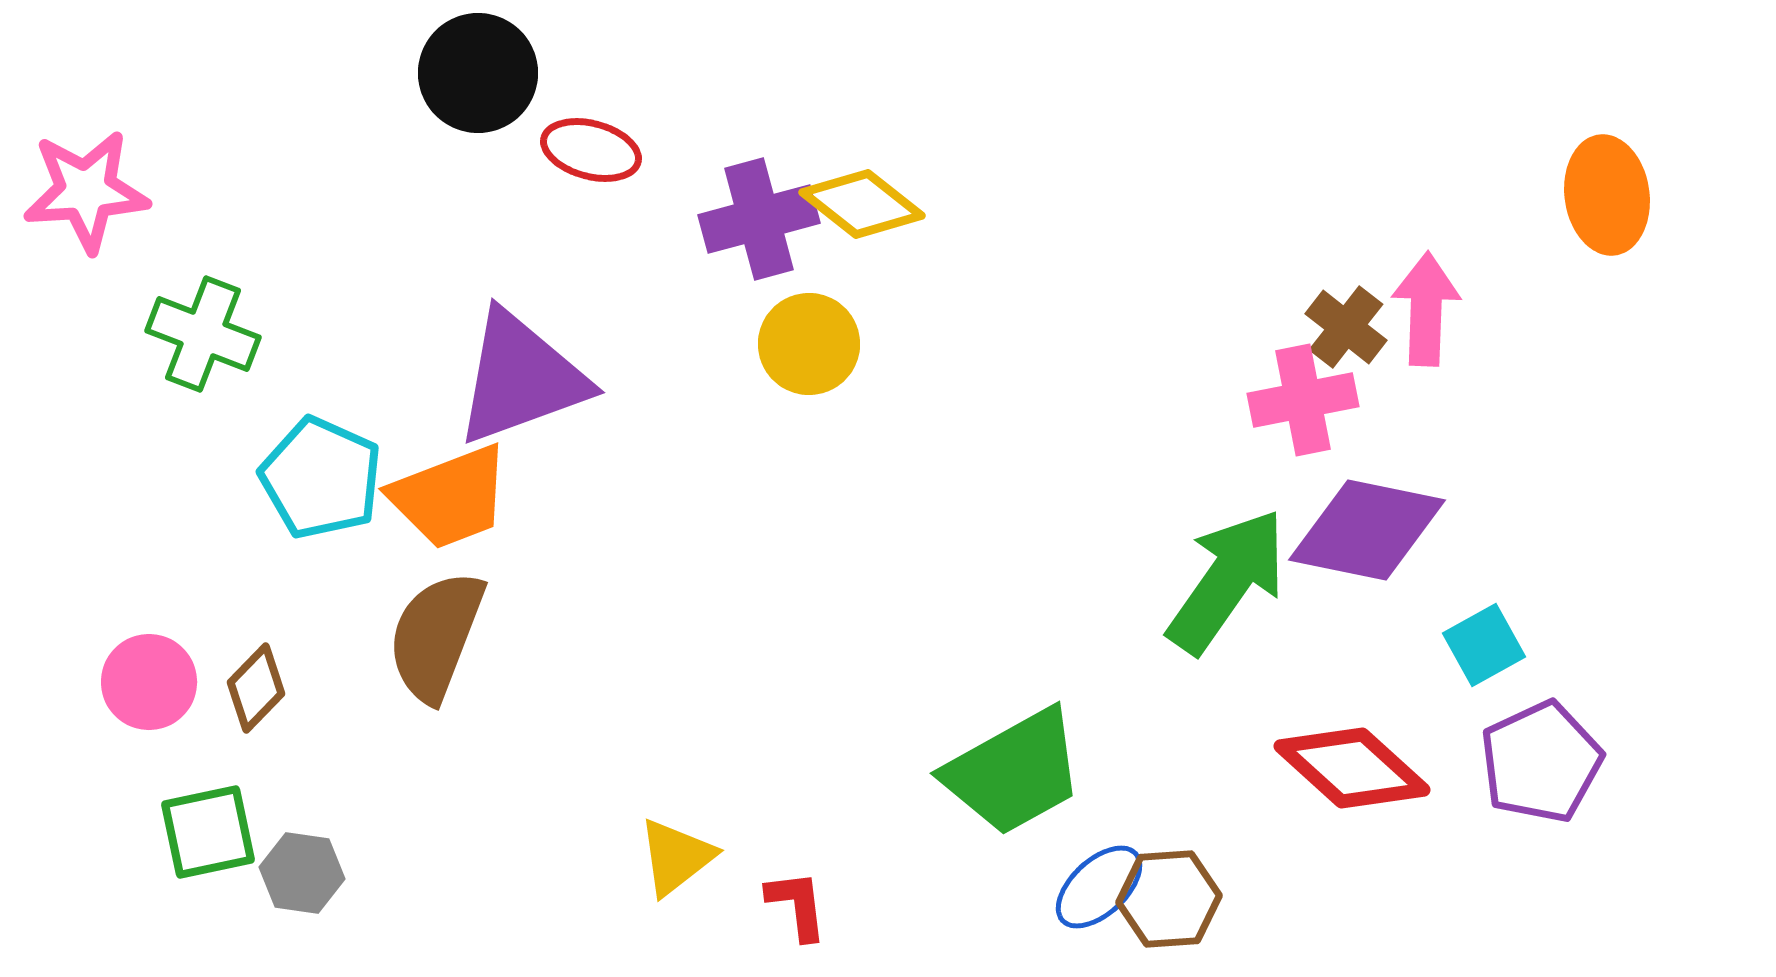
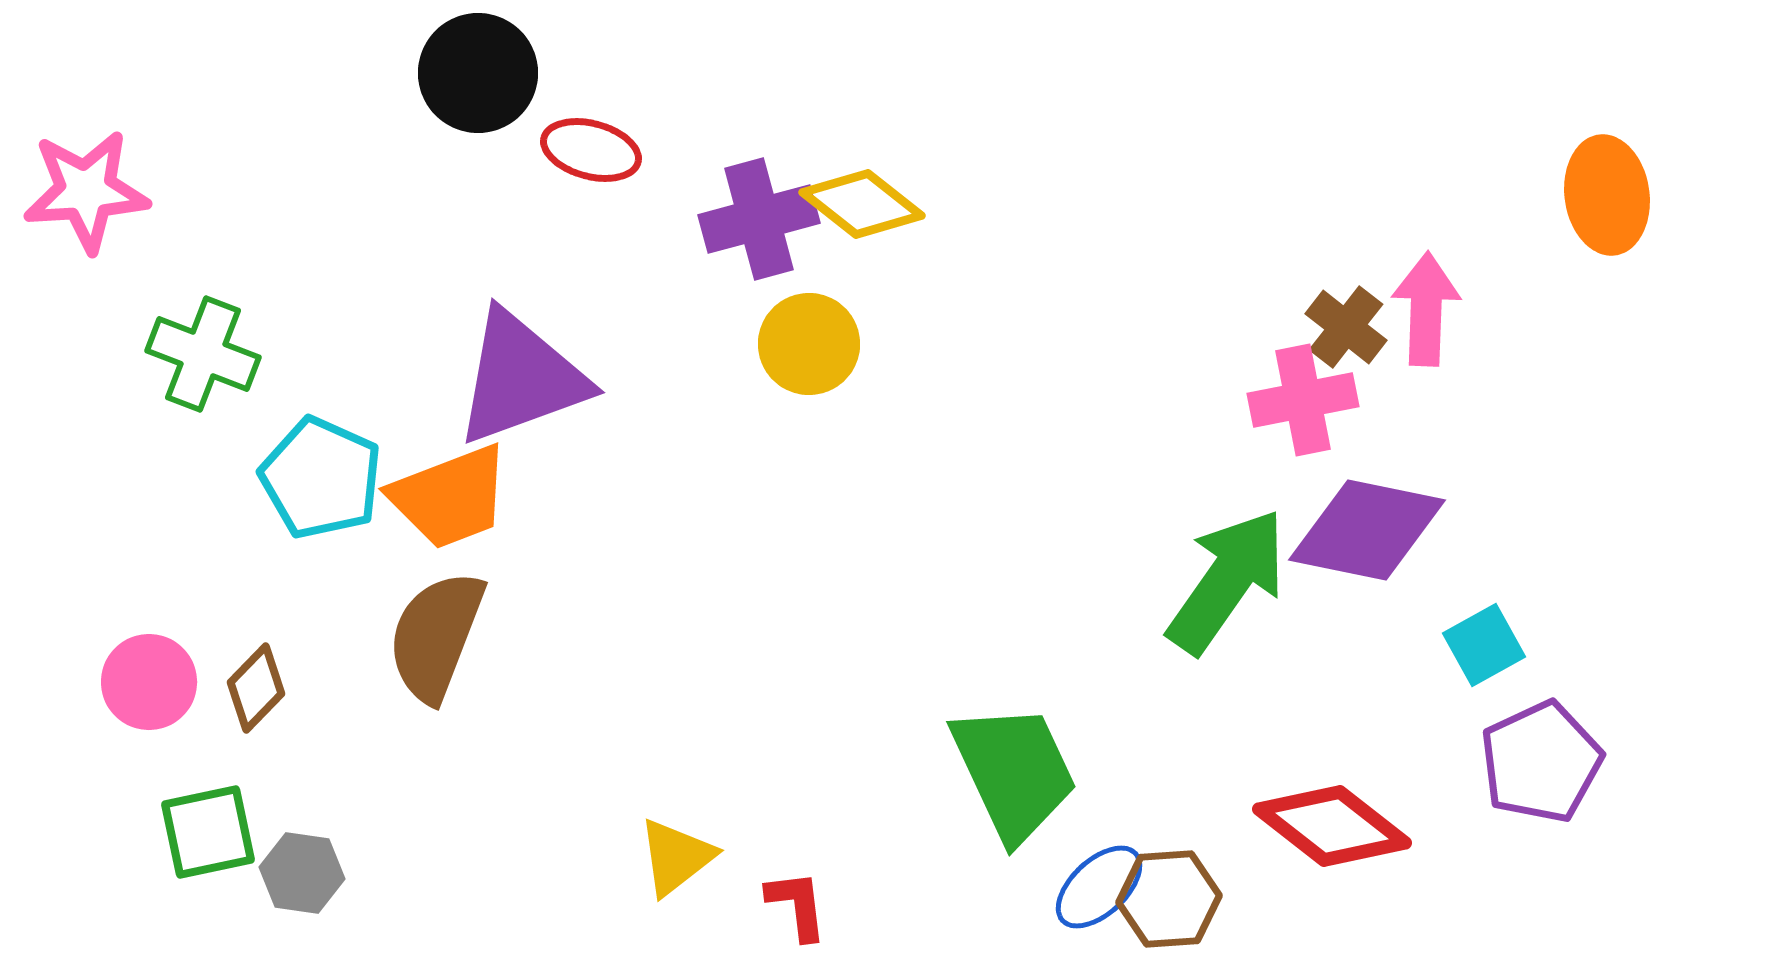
green cross: moved 20 px down
red diamond: moved 20 px left, 58 px down; rotated 4 degrees counterclockwise
green trapezoid: rotated 86 degrees counterclockwise
